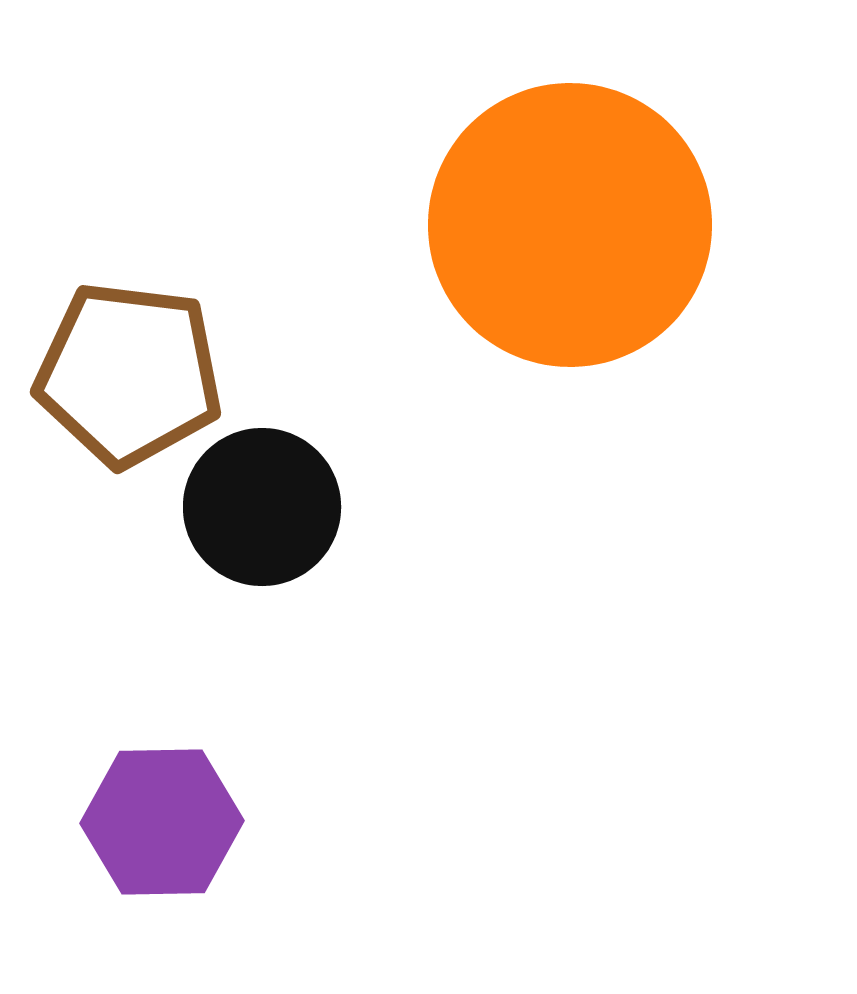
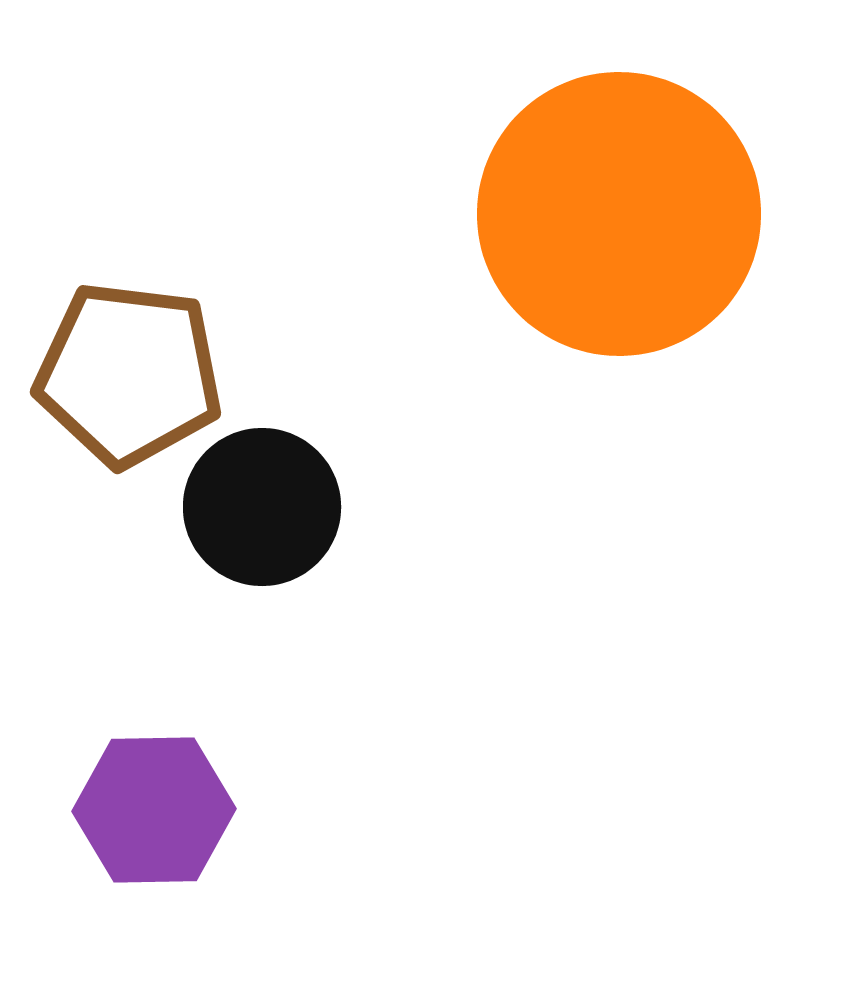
orange circle: moved 49 px right, 11 px up
purple hexagon: moved 8 px left, 12 px up
